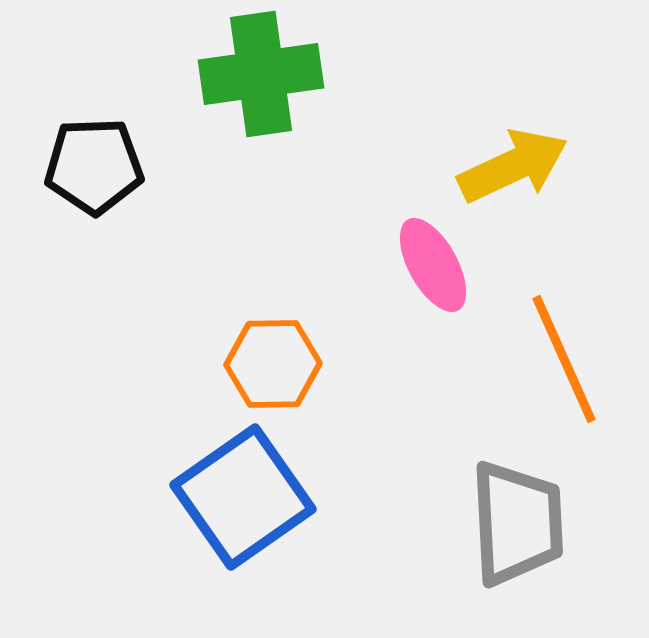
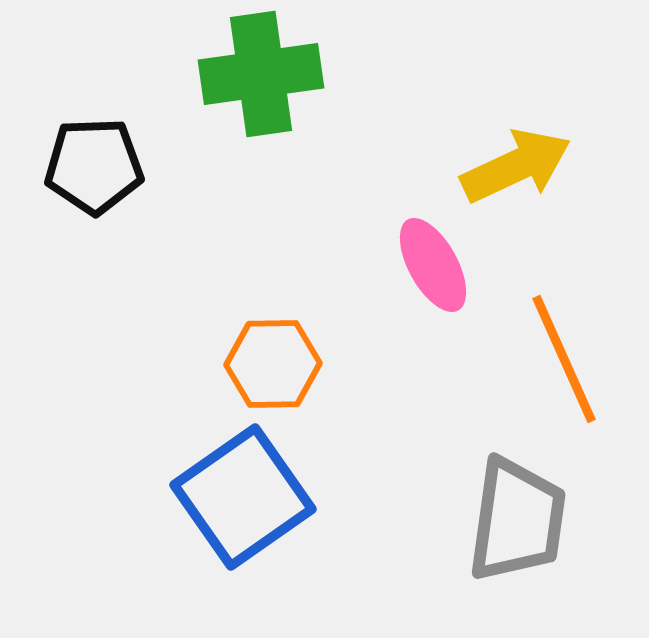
yellow arrow: moved 3 px right
gray trapezoid: moved 3 px up; rotated 11 degrees clockwise
